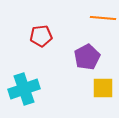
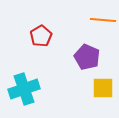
orange line: moved 2 px down
red pentagon: rotated 25 degrees counterclockwise
purple pentagon: rotated 20 degrees counterclockwise
